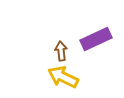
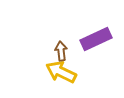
yellow arrow: moved 2 px left, 5 px up
